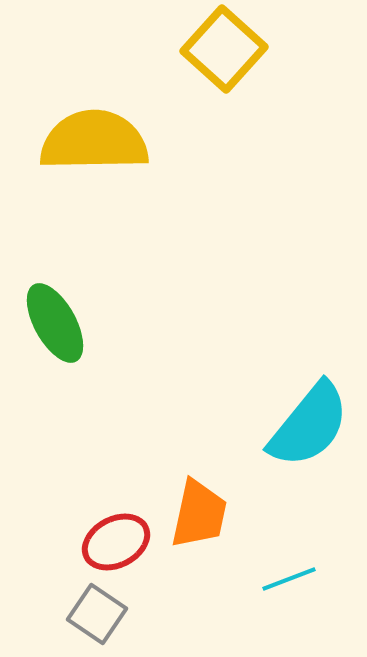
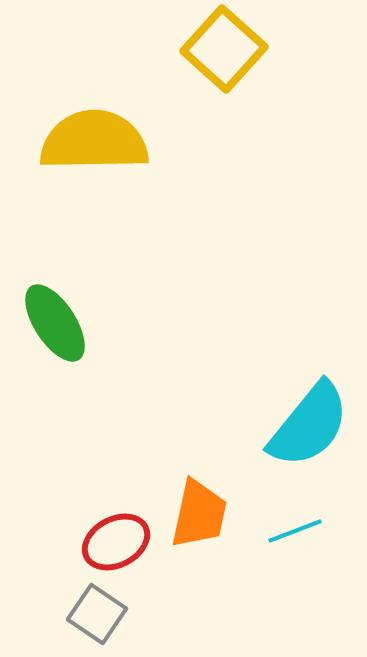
green ellipse: rotated 4 degrees counterclockwise
cyan line: moved 6 px right, 48 px up
